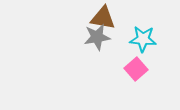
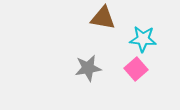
gray star: moved 9 px left, 31 px down
